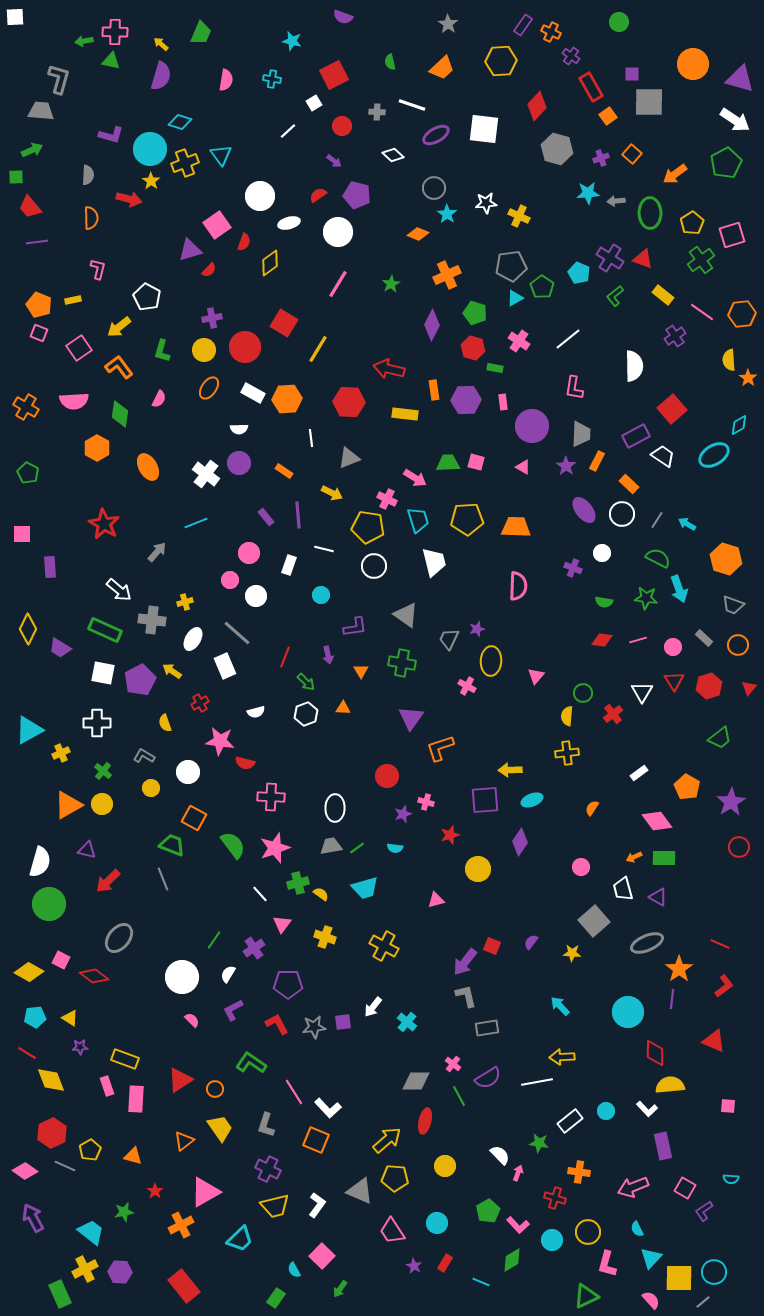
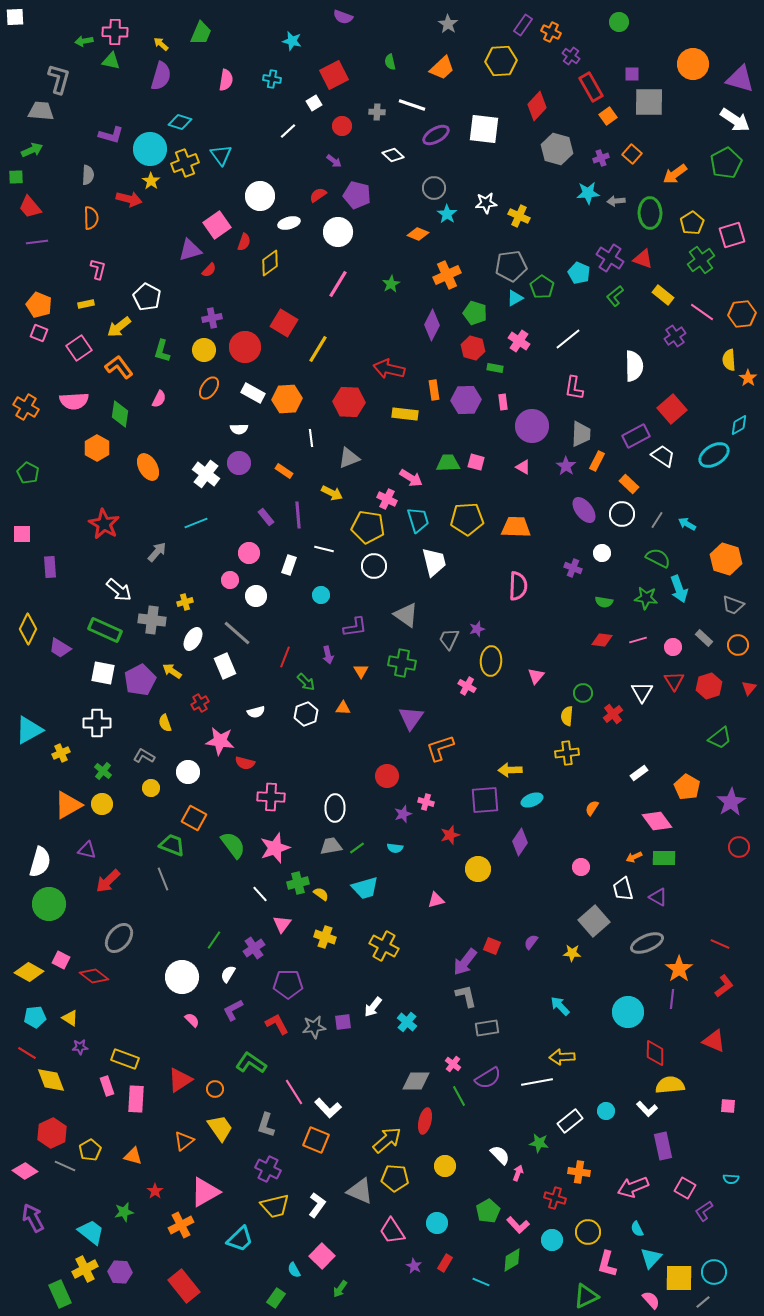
yellow rectangle at (73, 300): moved 13 px right, 4 px down
pink arrow at (415, 478): moved 4 px left
